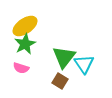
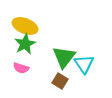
yellow ellipse: rotated 55 degrees clockwise
